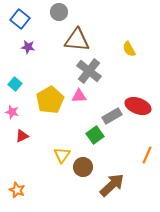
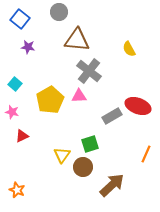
green square: moved 5 px left, 9 px down; rotated 18 degrees clockwise
orange line: moved 1 px left, 1 px up
